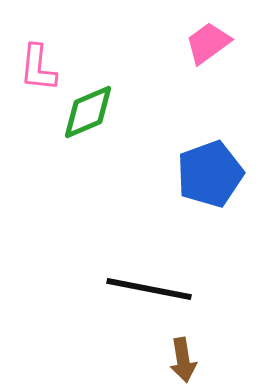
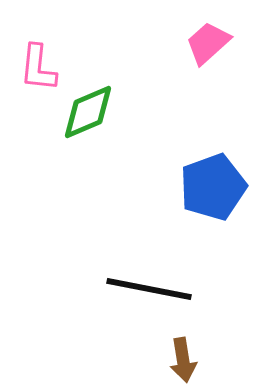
pink trapezoid: rotated 6 degrees counterclockwise
blue pentagon: moved 3 px right, 13 px down
